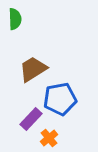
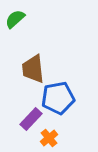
green semicircle: rotated 130 degrees counterclockwise
brown trapezoid: rotated 64 degrees counterclockwise
blue pentagon: moved 2 px left, 1 px up
